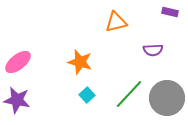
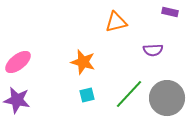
orange star: moved 3 px right
cyan square: rotated 28 degrees clockwise
